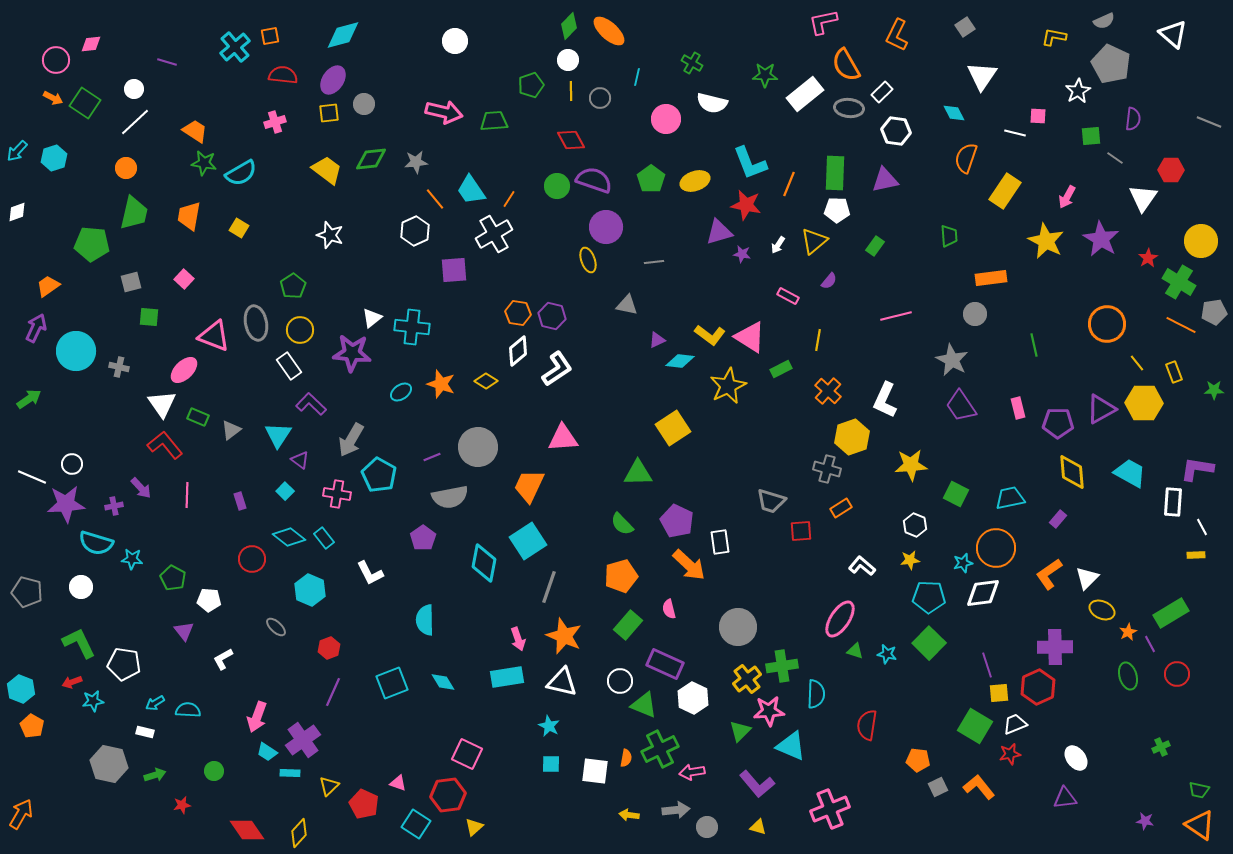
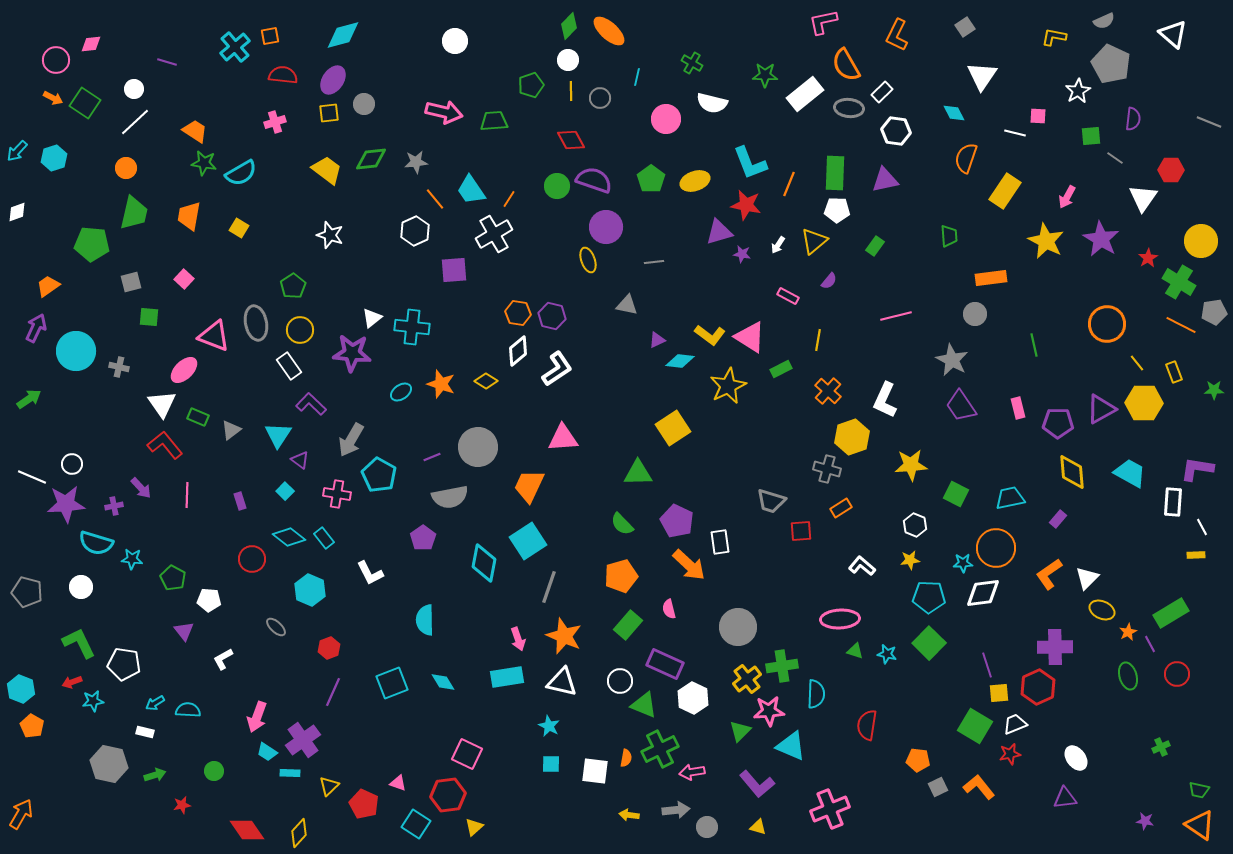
cyan star at (963, 563): rotated 12 degrees clockwise
pink ellipse at (840, 619): rotated 54 degrees clockwise
